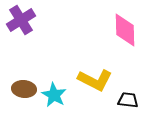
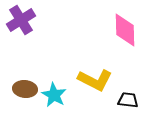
brown ellipse: moved 1 px right
